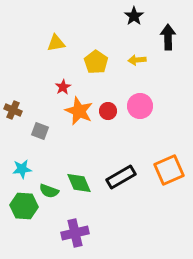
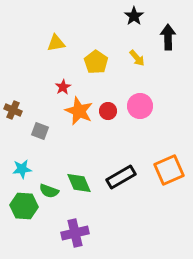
yellow arrow: moved 2 px up; rotated 126 degrees counterclockwise
